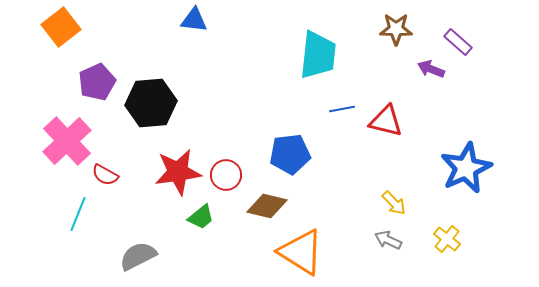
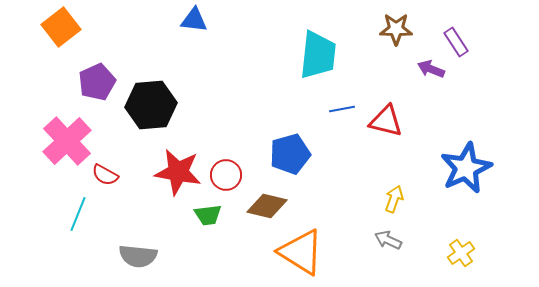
purple rectangle: moved 2 px left; rotated 16 degrees clockwise
black hexagon: moved 2 px down
blue pentagon: rotated 9 degrees counterclockwise
red star: rotated 18 degrees clockwise
yellow arrow: moved 4 px up; rotated 116 degrees counterclockwise
green trapezoid: moved 7 px right, 2 px up; rotated 32 degrees clockwise
yellow cross: moved 14 px right, 14 px down; rotated 16 degrees clockwise
gray semicircle: rotated 147 degrees counterclockwise
